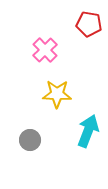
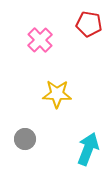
pink cross: moved 5 px left, 10 px up
cyan arrow: moved 18 px down
gray circle: moved 5 px left, 1 px up
